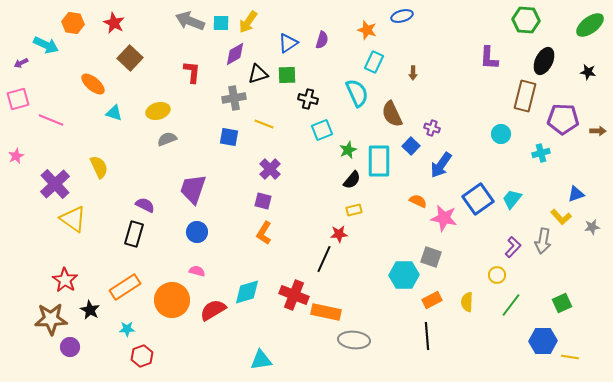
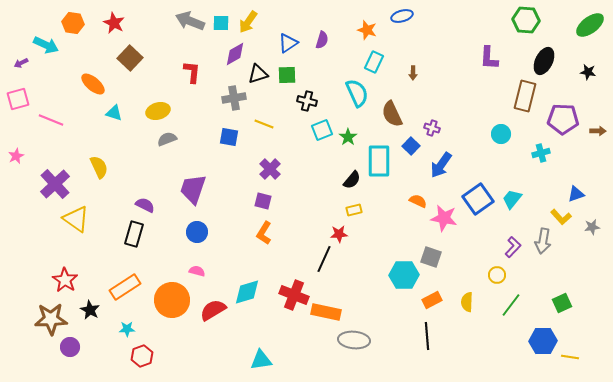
black cross at (308, 99): moved 1 px left, 2 px down
green star at (348, 150): moved 13 px up; rotated 12 degrees counterclockwise
yellow triangle at (73, 219): moved 3 px right
